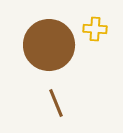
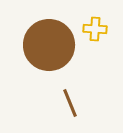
brown line: moved 14 px right
